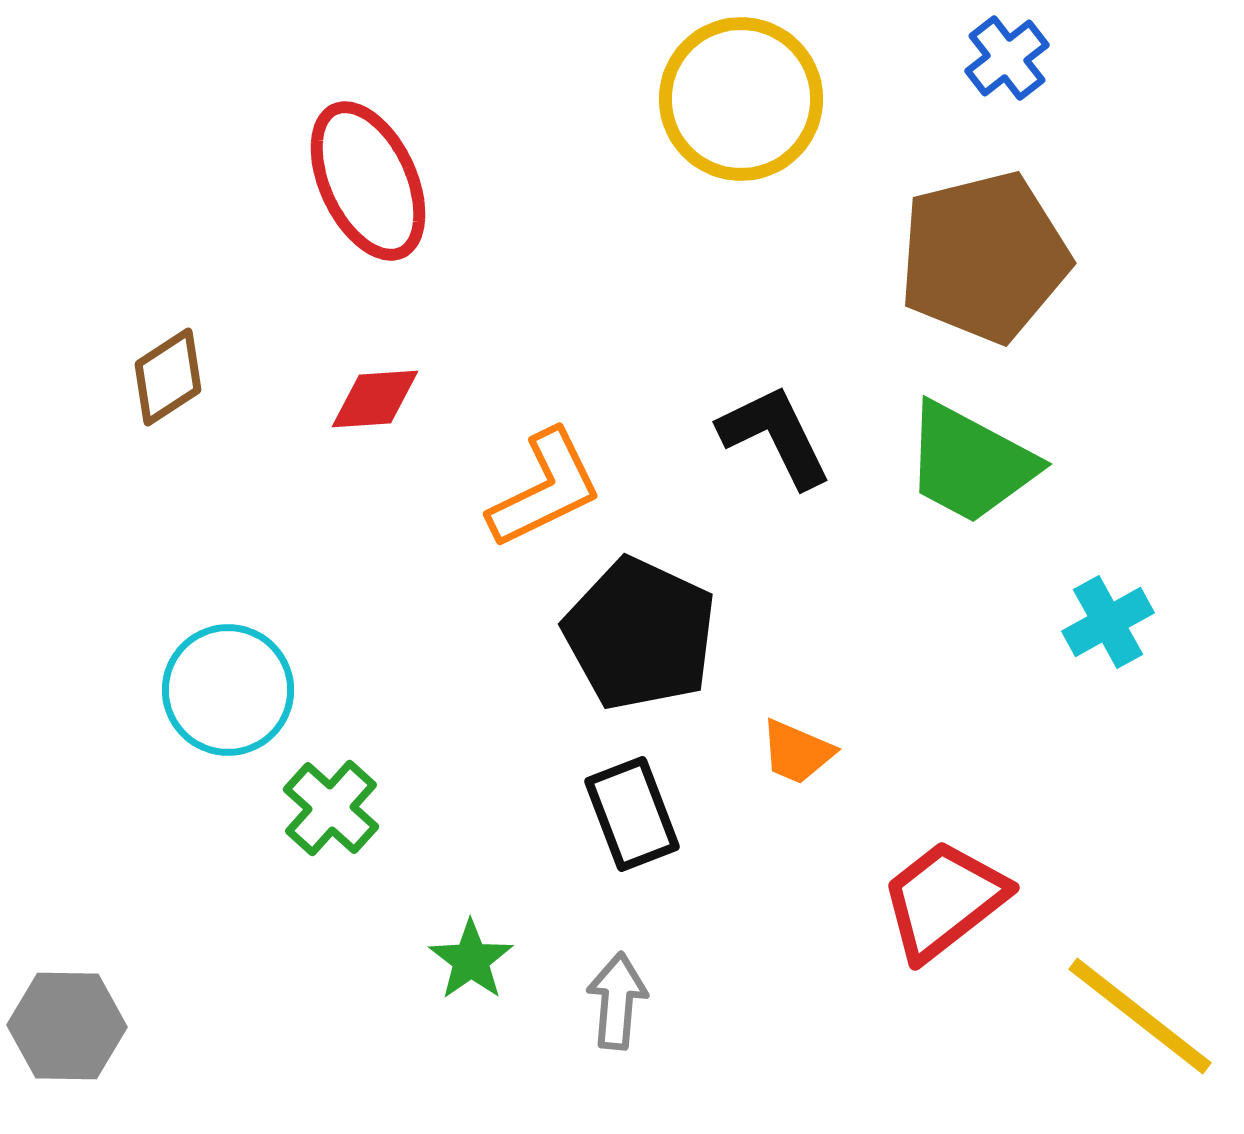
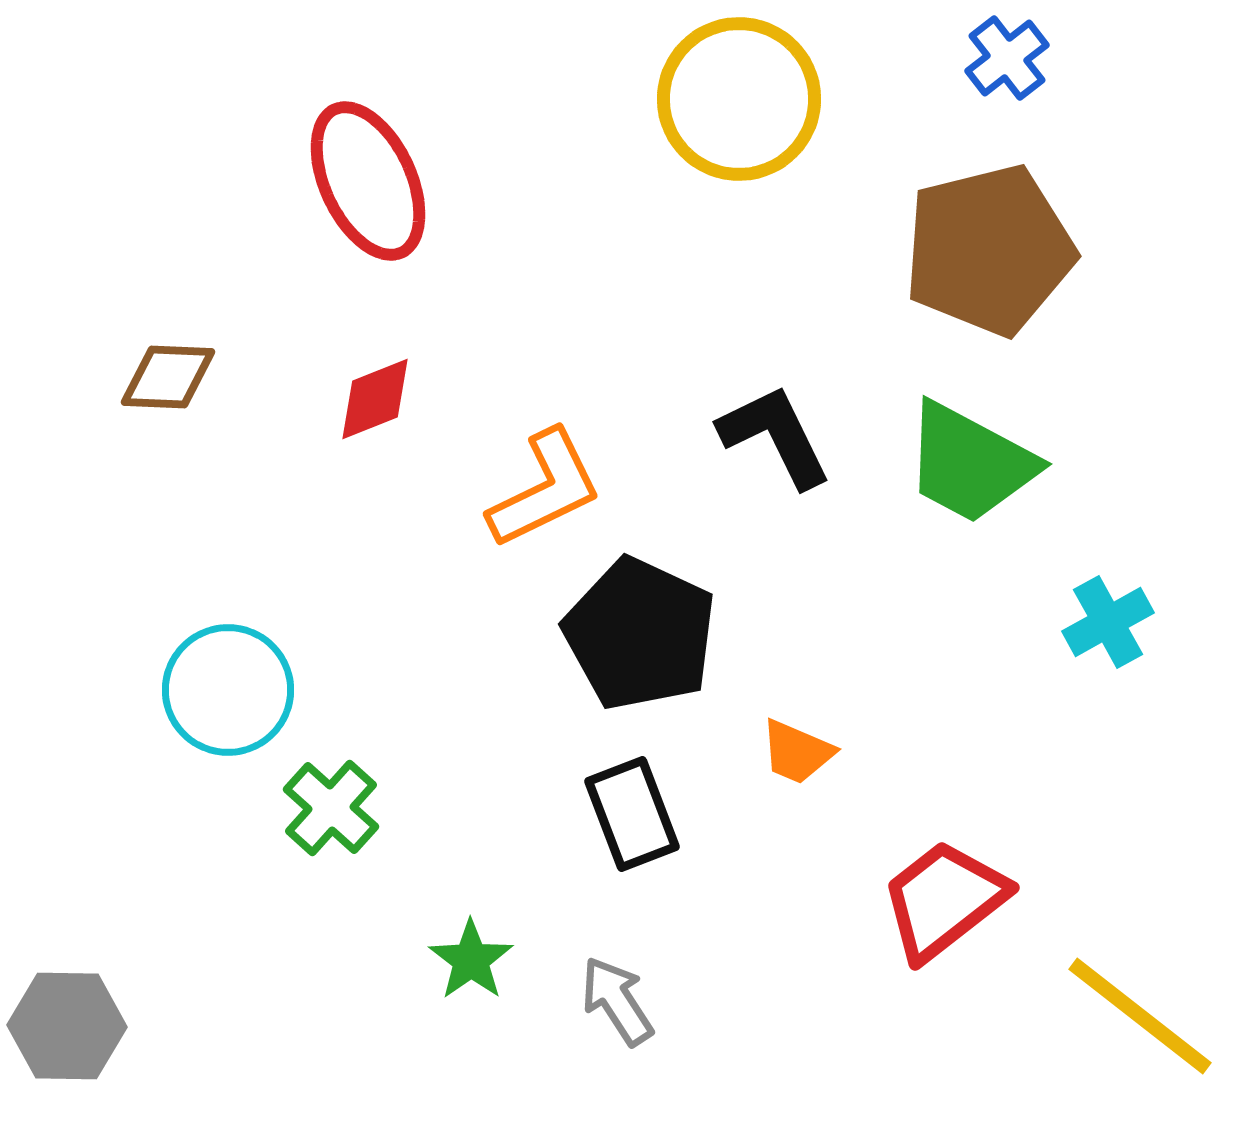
yellow circle: moved 2 px left
brown pentagon: moved 5 px right, 7 px up
brown diamond: rotated 36 degrees clockwise
red diamond: rotated 18 degrees counterclockwise
gray arrow: rotated 38 degrees counterclockwise
